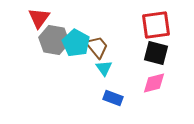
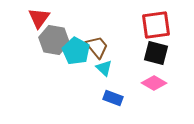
cyan pentagon: moved 8 px down
cyan triangle: rotated 12 degrees counterclockwise
pink diamond: rotated 45 degrees clockwise
